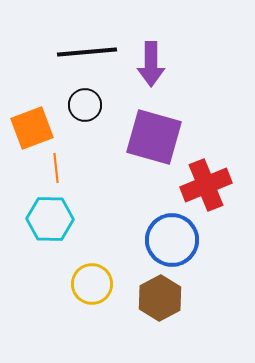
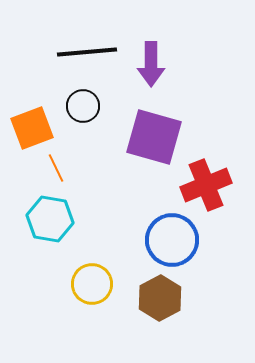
black circle: moved 2 px left, 1 px down
orange line: rotated 20 degrees counterclockwise
cyan hexagon: rotated 9 degrees clockwise
